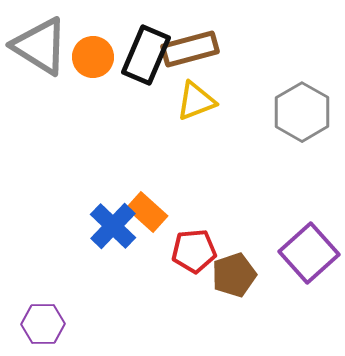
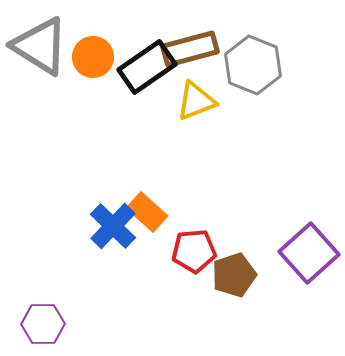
black rectangle: moved 1 px right, 12 px down; rotated 32 degrees clockwise
gray hexagon: moved 49 px left, 47 px up; rotated 8 degrees counterclockwise
